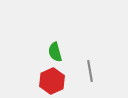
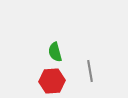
red hexagon: rotated 20 degrees clockwise
